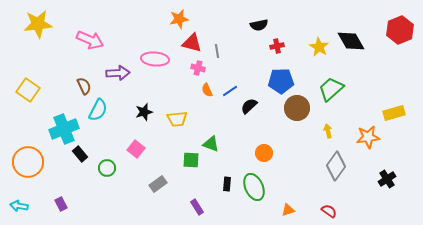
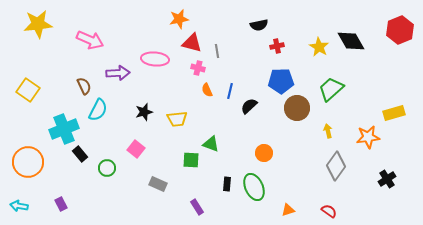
blue line at (230, 91): rotated 42 degrees counterclockwise
gray rectangle at (158, 184): rotated 60 degrees clockwise
